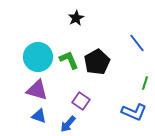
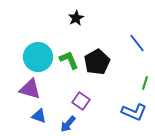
purple triangle: moved 7 px left, 1 px up
